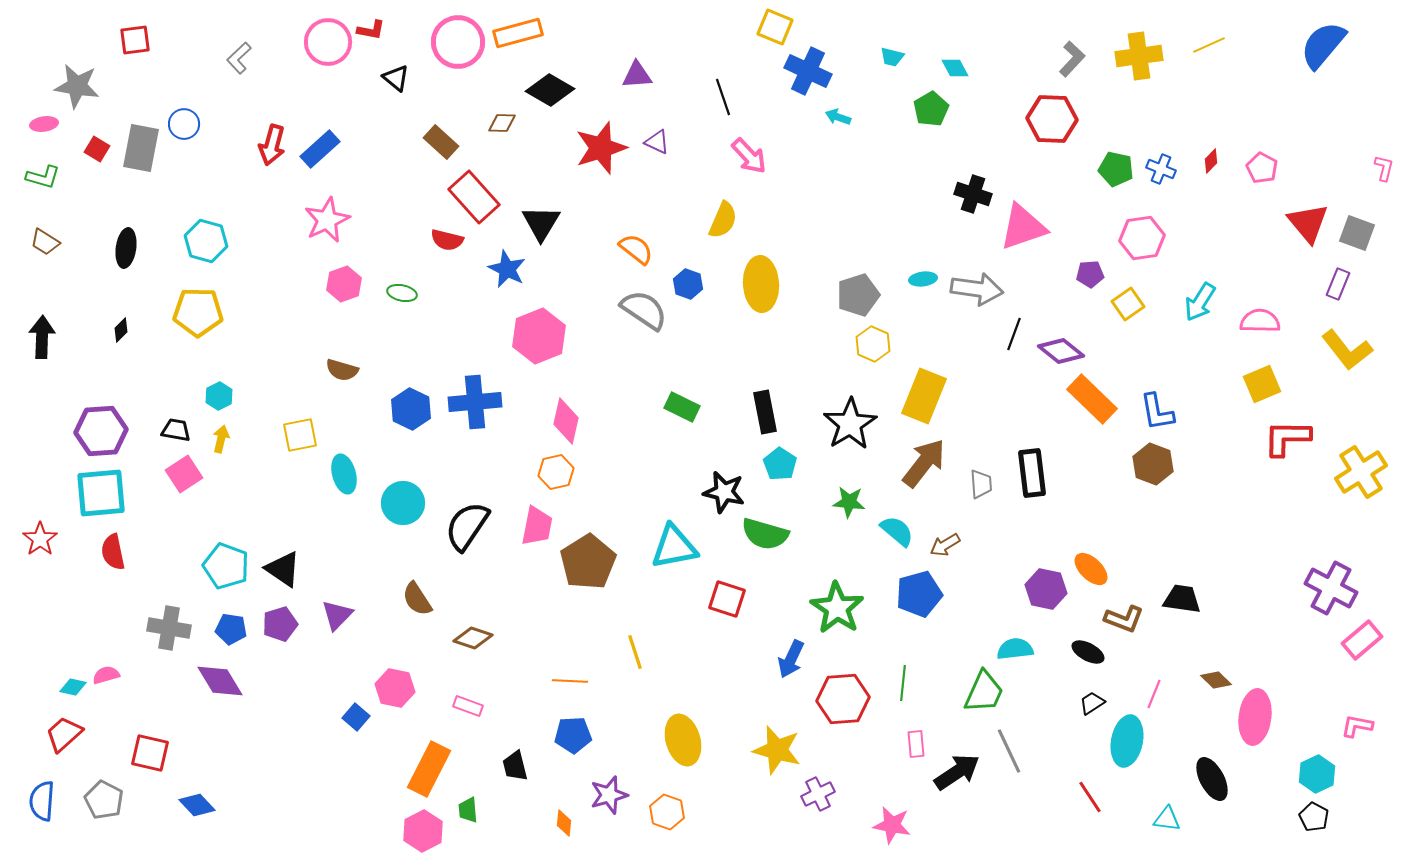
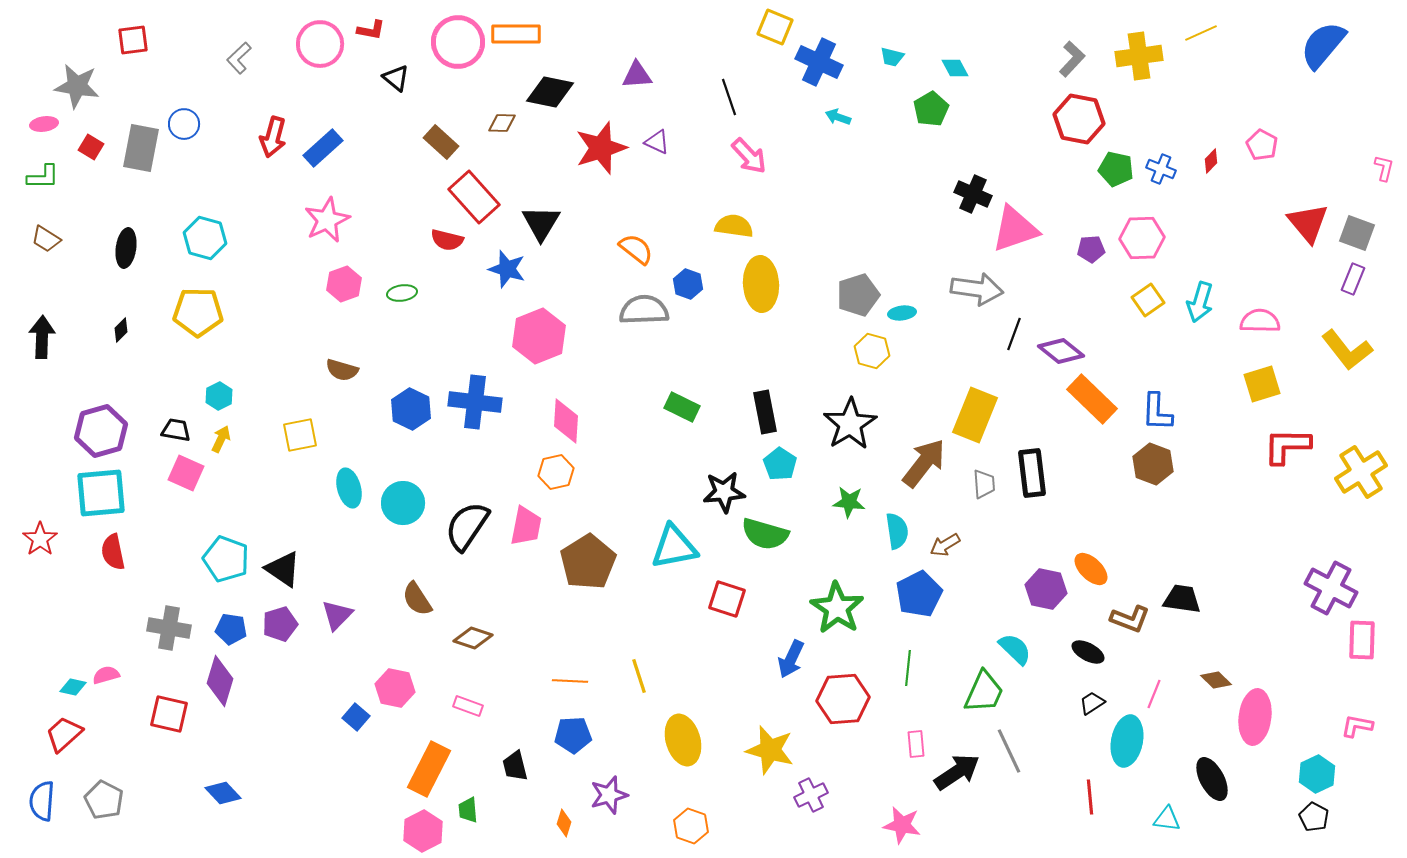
orange rectangle at (518, 33): moved 2 px left, 1 px down; rotated 15 degrees clockwise
red square at (135, 40): moved 2 px left
pink circle at (328, 42): moved 8 px left, 2 px down
yellow line at (1209, 45): moved 8 px left, 12 px up
blue cross at (808, 71): moved 11 px right, 9 px up
black diamond at (550, 90): moved 2 px down; rotated 18 degrees counterclockwise
black line at (723, 97): moved 6 px right
red hexagon at (1052, 119): moved 27 px right; rotated 9 degrees clockwise
red arrow at (272, 145): moved 1 px right, 8 px up
red square at (97, 149): moved 6 px left, 2 px up
blue rectangle at (320, 149): moved 3 px right, 1 px up
pink pentagon at (1262, 168): moved 23 px up
green L-shape at (43, 177): rotated 16 degrees counterclockwise
black cross at (973, 194): rotated 6 degrees clockwise
yellow semicircle at (723, 220): moved 11 px right, 6 px down; rotated 105 degrees counterclockwise
pink triangle at (1023, 227): moved 8 px left, 2 px down
pink hexagon at (1142, 238): rotated 6 degrees clockwise
cyan hexagon at (206, 241): moved 1 px left, 3 px up
brown trapezoid at (45, 242): moved 1 px right, 3 px up
blue star at (507, 269): rotated 9 degrees counterclockwise
purple pentagon at (1090, 274): moved 1 px right, 25 px up
cyan ellipse at (923, 279): moved 21 px left, 34 px down
purple rectangle at (1338, 284): moved 15 px right, 5 px up
green ellipse at (402, 293): rotated 20 degrees counterclockwise
cyan arrow at (1200, 302): rotated 15 degrees counterclockwise
yellow square at (1128, 304): moved 20 px right, 4 px up
gray semicircle at (644, 310): rotated 36 degrees counterclockwise
yellow hexagon at (873, 344): moved 1 px left, 7 px down; rotated 8 degrees counterclockwise
yellow square at (1262, 384): rotated 6 degrees clockwise
yellow rectangle at (924, 396): moved 51 px right, 19 px down
blue cross at (475, 402): rotated 12 degrees clockwise
blue L-shape at (1157, 412): rotated 12 degrees clockwise
pink diamond at (566, 421): rotated 9 degrees counterclockwise
purple hexagon at (101, 431): rotated 12 degrees counterclockwise
red L-shape at (1287, 438): moved 8 px down
yellow arrow at (221, 439): rotated 12 degrees clockwise
pink square at (184, 474): moved 2 px right, 1 px up; rotated 33 degrees counterclockwise
cyan ellipse at (344, 474): moved 5 px right, 14 px down
gray trapezoid at (981, 484): moved 3 px right
black star at (724, 492): rotated 18 degrees counterclockwise
pink trapezoid at (537, 526): moved 11 px left
cyan semicircle at (897, 531): rotated 42 degrees clockwise
cyan pentagon at (226, 566): moved 7 px up
blue pentagon at (919, 594): rotated 12 degrees counterclockwise
brown L-shape at (1124, 619): moved 6 px right
pink rectangle at (1362, 640): rotated 48 degrees counterclockwise
cyan semicircle at (1015, 649): rotated 51 degrees clockwise
yellow line at (635, 652): moved 4 px right, 24 px down
purple diamond at (220, 681): rotated 48 degrees clockwise
green line at (903, 683): moved 5 px right, 15 px up
yellow star at (777, 750): moved 7 px left
red square at (150, 753): moved 19 px right, 39 px up
purple cross at (818, 794): moved 7 px left, 1 px down
red line at (1090, 797): rotated 28 degrees clockwise
blue diamond at (197, 805): moved 26 px right, 12 px up
orange hexagon at (667, 812): moved 24 px right, 14 px down
orange diamond at (564, 823): rotated 12 degrees clockwise
pink star at (892, 825): moved 10 px right
